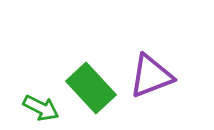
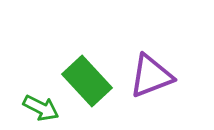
green rectangle: moved 4 px left, 7 px up
